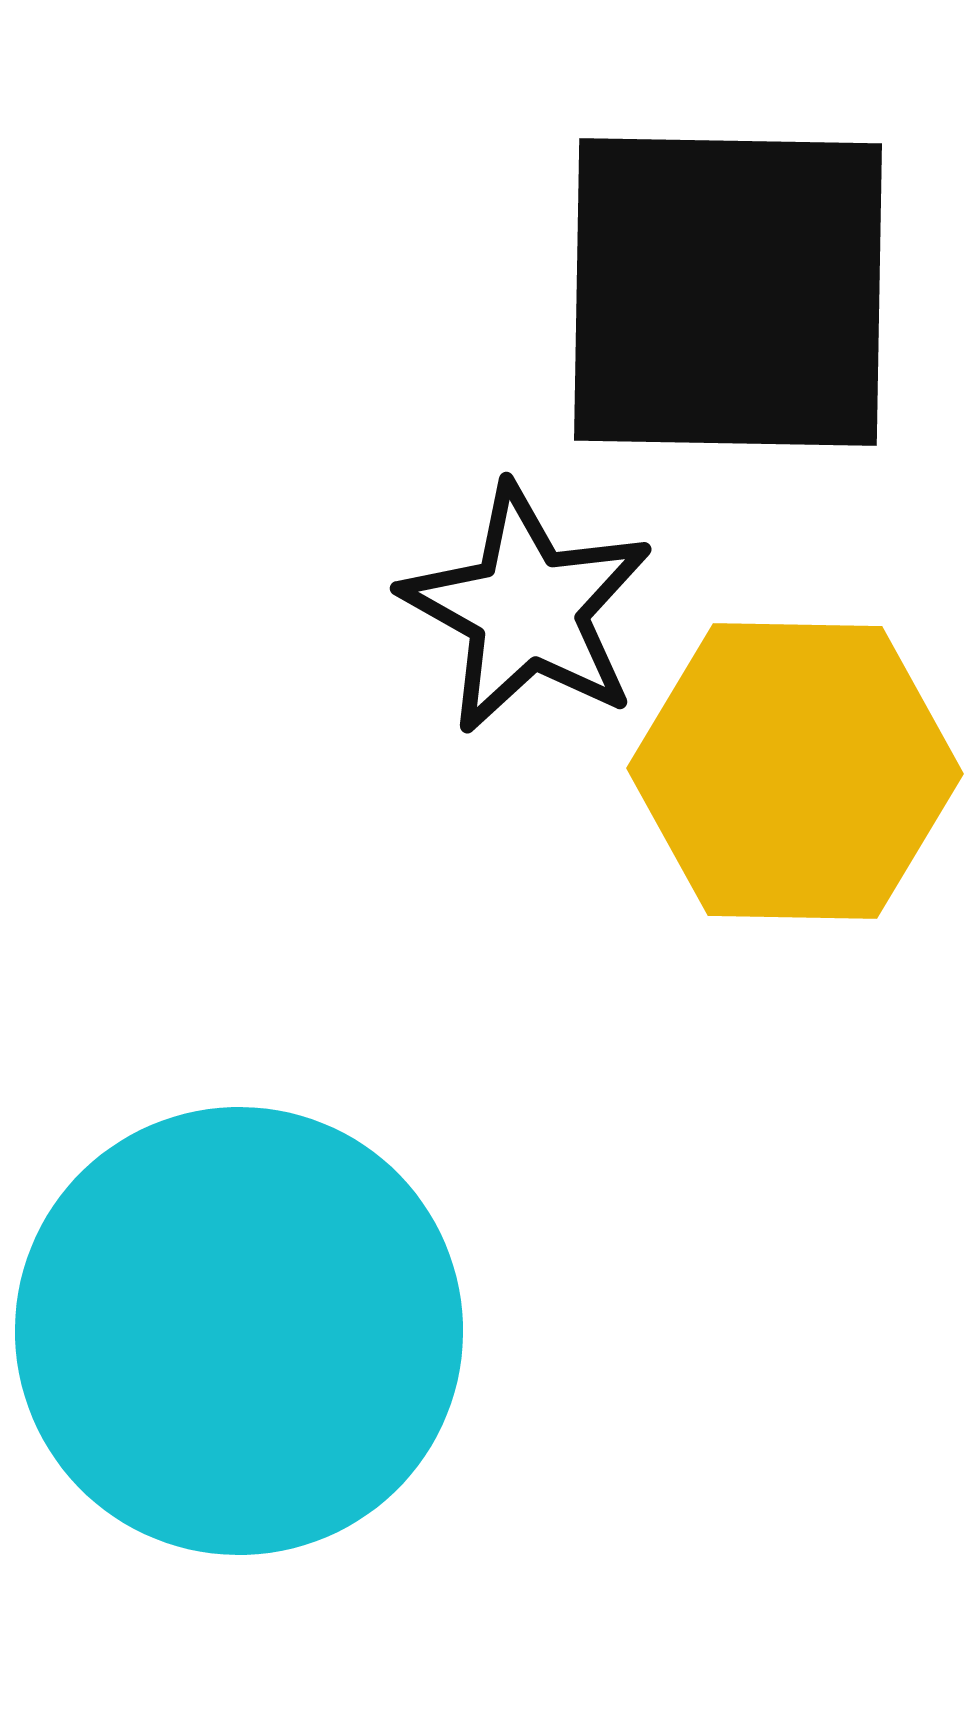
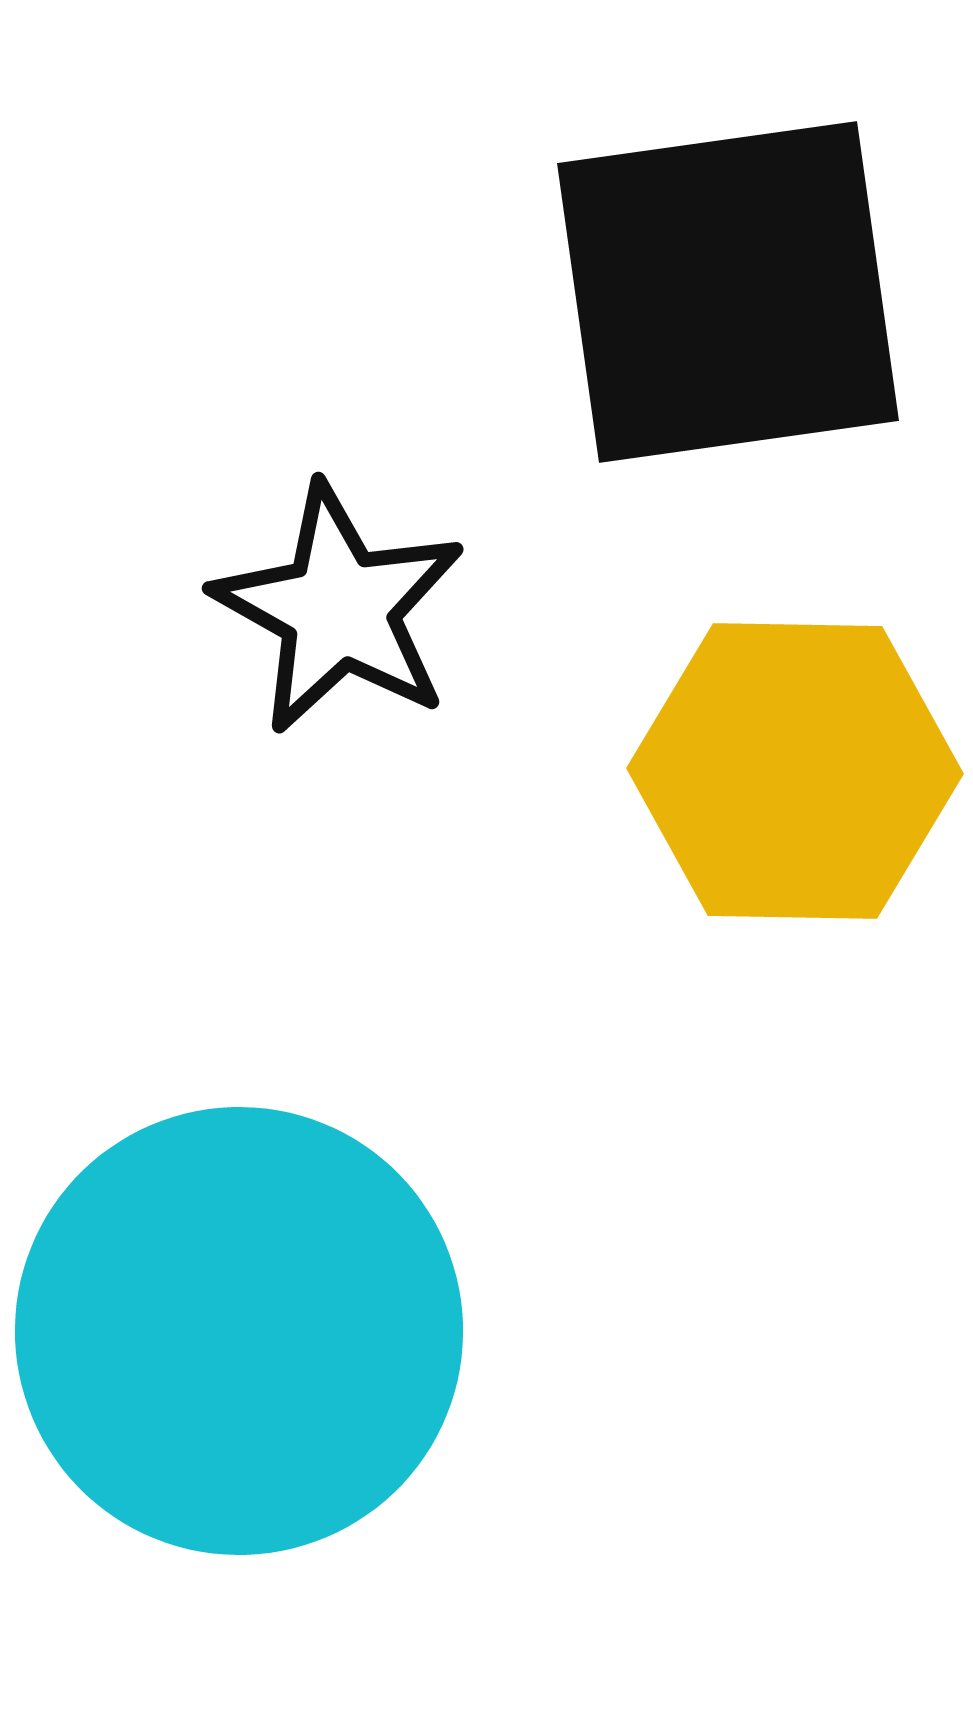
black square: rotated 9 degrees counterclockwise
black star: moved 188 px left
